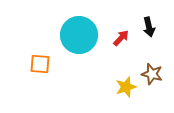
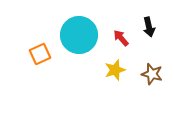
red arrow: rotated 84 degrees counterclockwise
orange square: moved 10 px up; rotated 30 degrees counterclockwise
yellow star: moved 11 px left, 17 px up
